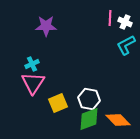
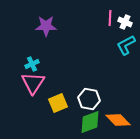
green diamond: moved 1 px right, 3 px down
